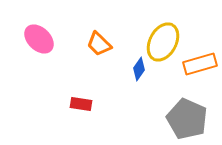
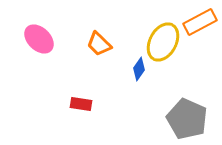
orange rectangle: moved 42 px up; rotated 12 degrees counterclockwise
